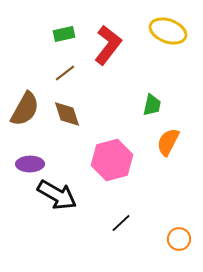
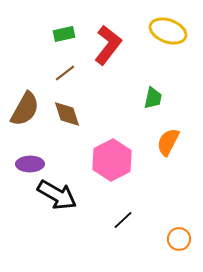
green trapezoid: moved 1 px right, 7 px up
pink hexagon: rotated 12 degrees counterclockwise
black line: moved 2 px right, 3 px up
